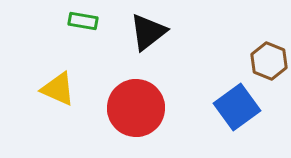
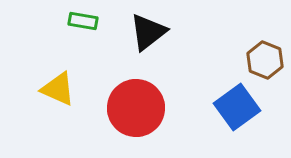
brown hexagon: moved 4 px left, 1 px up
